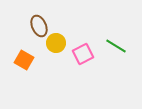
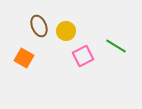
yellow circle: moved 10 px right, 12 px up
pink square: moved 2 px down
orange square: moved 2 px up
